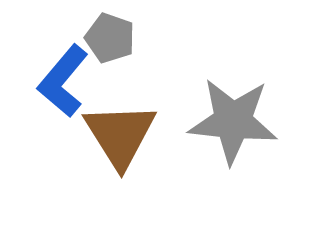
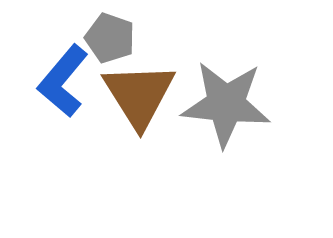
gray star: moved 7 px left, 17 px up
brown triangle: moved 19 px right, 40 px up
